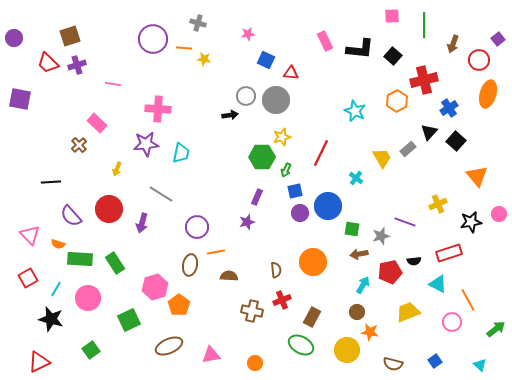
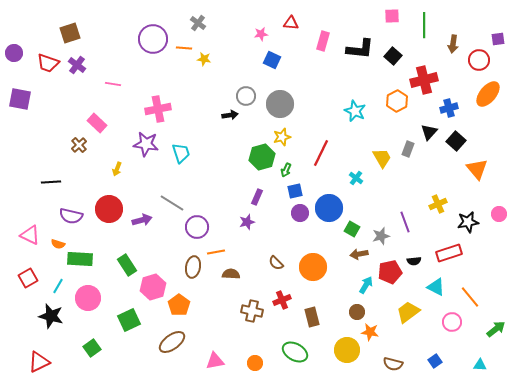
gray cross at (198, 23): rotated 21 degrees clockwise
pink star at (248, 34): moved 13 px right
brown square at (70, 36): moved 3 px up
purple circle at (14, 38): moved 15 px down
purple square at (498, 39): rotated 32 degrees clockwise
pink rectangle at (325, 41): moved 2 px left; rotated 42 degrees clockwise
brown arrow at (453, 44): rotated 12 degrees counterclockwise
blue square at (266, 60): moved 6 px right
red trapezoid at (48, 63): rotated 25 degrees counterclockwise
purple cross at (77, 65): rotated 36 degrees counterclockwise
red triangle at (291, 73): moved 50 px up
orange ellipse at (488, 94): rotated 24 degrees clockwise
gray circle at (276, 100): moved 4 px right, 4 px down
blue cross at (449, 108): rotated 18 degrees clockwise
pink cross at (158, 109): rotated 15 degrees counterclockwise
purple star at (146, 144): rotated 15 degrees clockwise
gray rectangle at (408, 149): rotated 28 degrees counterclockwise
cyan trapezoid at (181, 153): rotated 30 degrees counterclockwise
green hexagon at (262, 157): rotated 15 degrees counterclockwise
orange triangle at (477, 176): moved 7 px up
gray line at (161, 194): moved 11 px right, 9 px down
blue circle at (328, 206): moved 1 px right, 2 px down
purple semicircle at (71, 216): rotated 35 degrees counterclockwise
purple line at (405, 222): rotated 50 degrees clockwise
black star at (471, 222): moved 3 px left
purple arrow at (142, 223): moved 3 px up; rotated 120 degrees counterclockwise
green square at (352, 229): rotated 21 degrees clockwise
pink triangle at (30, 235): rotated 20 degrees counterclockwise
orange circle at (313, 262): moved 5 px down
green rectangle at (115, 263): moved 12 px right, 2 px down
brown ellipse at (190, 265): moved 3 px right, 2 px down
brown semicircle at (276, 270): moved 7 px up; rotated 140 degrees clockwise
brown semicircle at (229, 276): moved 2 px right, 2 px up
cyan triangle at (438, 284): moved 2 px left, 3 px down
cyan arrow at (363, 285): moved 3 px right
pink hexagon at (155, 287): moved 2 px left
cyan line at (56, 289): moved 2 px right, 3 px up
orange line at (468, 300): moved 2 px right, 3 px up; rotated 10 degrees counterclockwise
yellow trapezoid at (408, 312): rotated 15 degrees counterclockwise
brown rectangle at (312, 317): rotated 42 degrees counterclockwise
black star at (51, 319): moved 3 px up
green ellipse at (301, 345): moved 6 px left, 7 px down
brown ellipse at (169, 346): moved 3 px right, 4 px up; rotated 12 degrees counterclockwise
green square at (91, 350): moved 1 px right, 2 px up
pink triangle at (211, 355): moved 4 px right, 6 px down
cyan triangle at (480, 365): rotated 40 degrees counterclockwise
